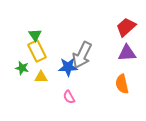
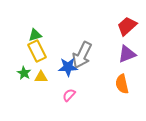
red trapezoid: moved 1 px right, 1 px up
green triangle: rotated 48 degrees clockwise
purple triangle: moved 1 px down; rotated 18 degrees counterclockwise
green star: moved 2 px right, 5 px down; rotated 16 degrees clockwise
pink semicircle: moved 2 px up; rotated 72 degrees clockwise
